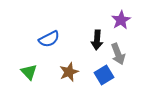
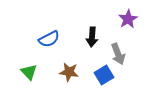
purple star: moved 7 px right, 1 px up
black arrow: moved 5 px left, 3 px up
brown star: rotated 30 degrees clockwise
